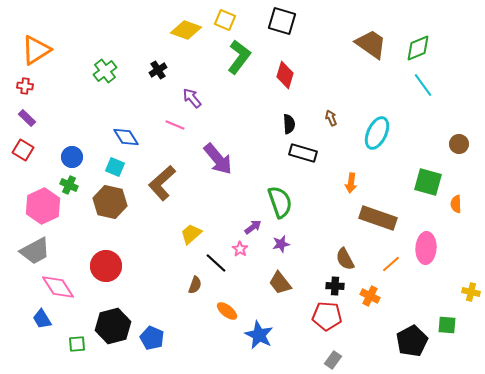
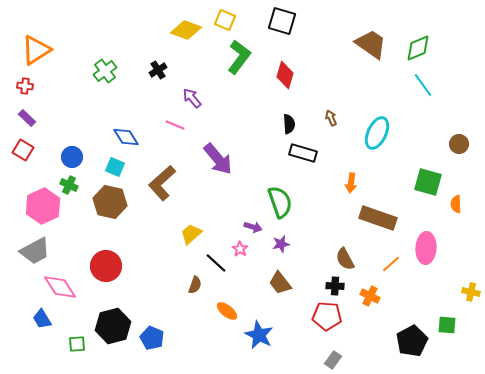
purple arrow at (253, 227): rotated 54 degrees clockwise
pink diamond at (58, 287): moved 2 px right
